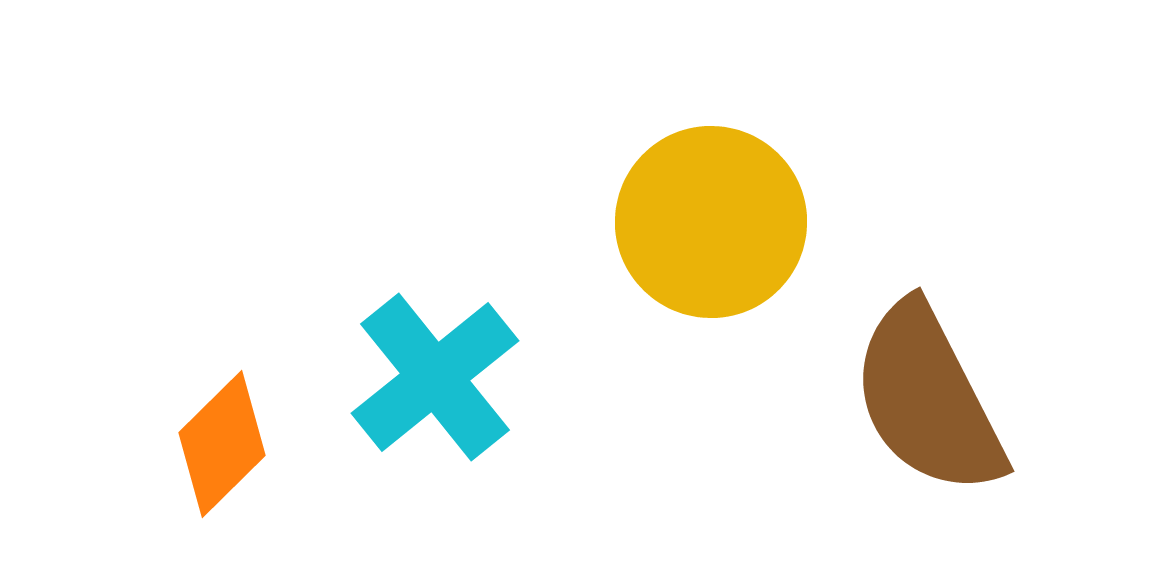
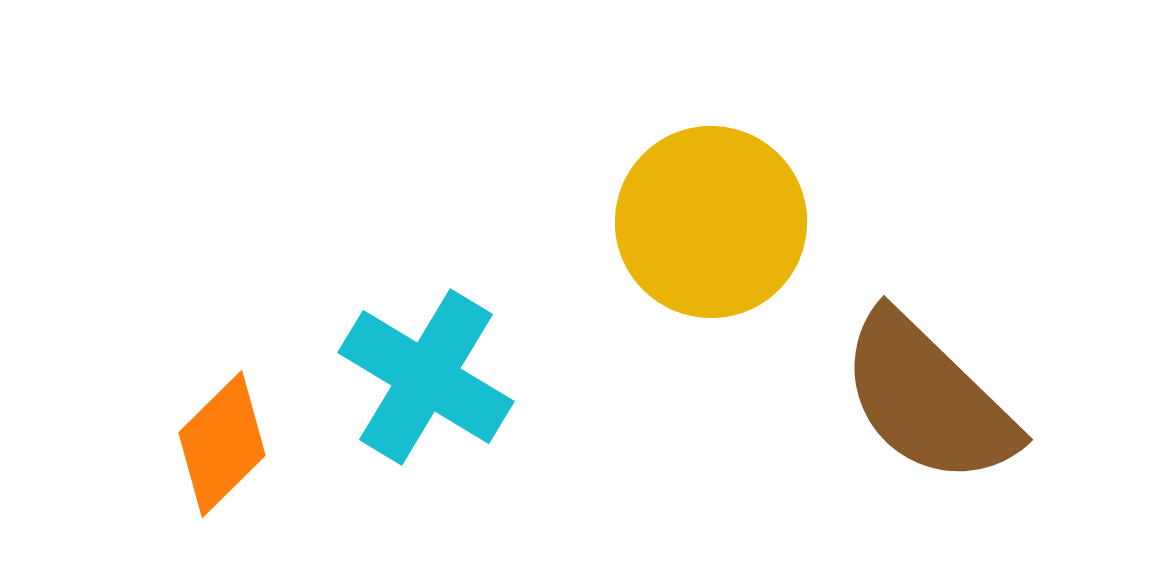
cyan cross: moved 9 px left; rotated 20 degrees counterclockwise
brown semicircle: rotated 19 degrees counterclockwise
